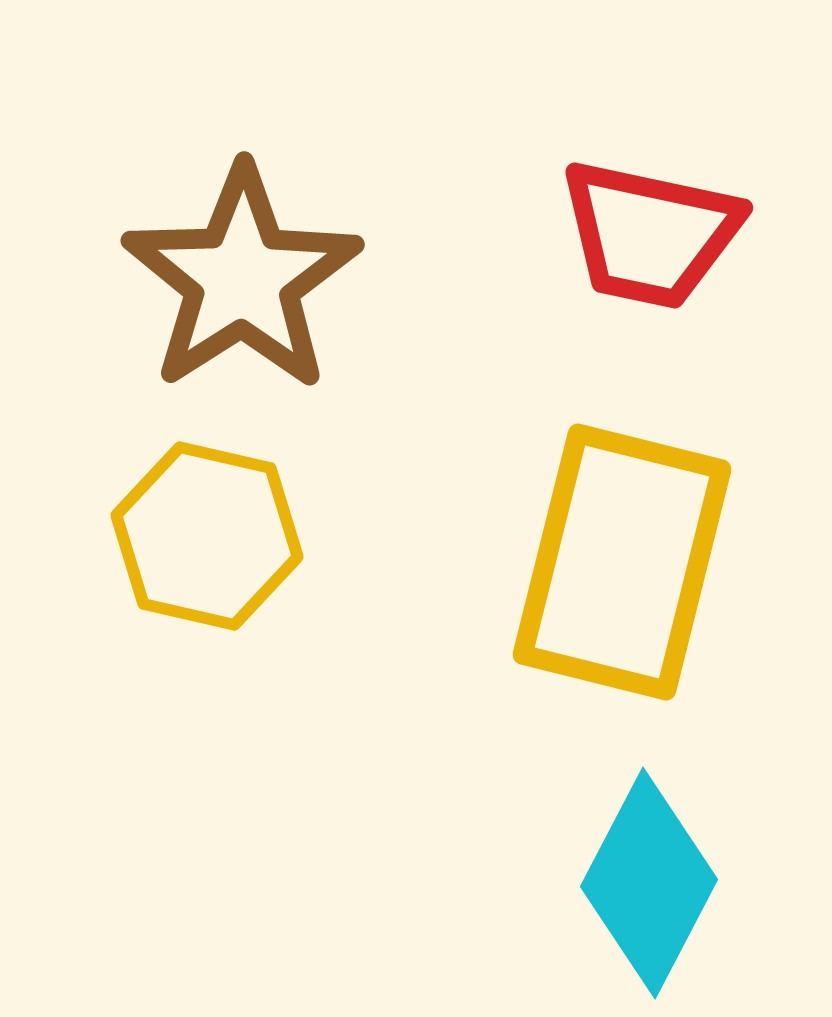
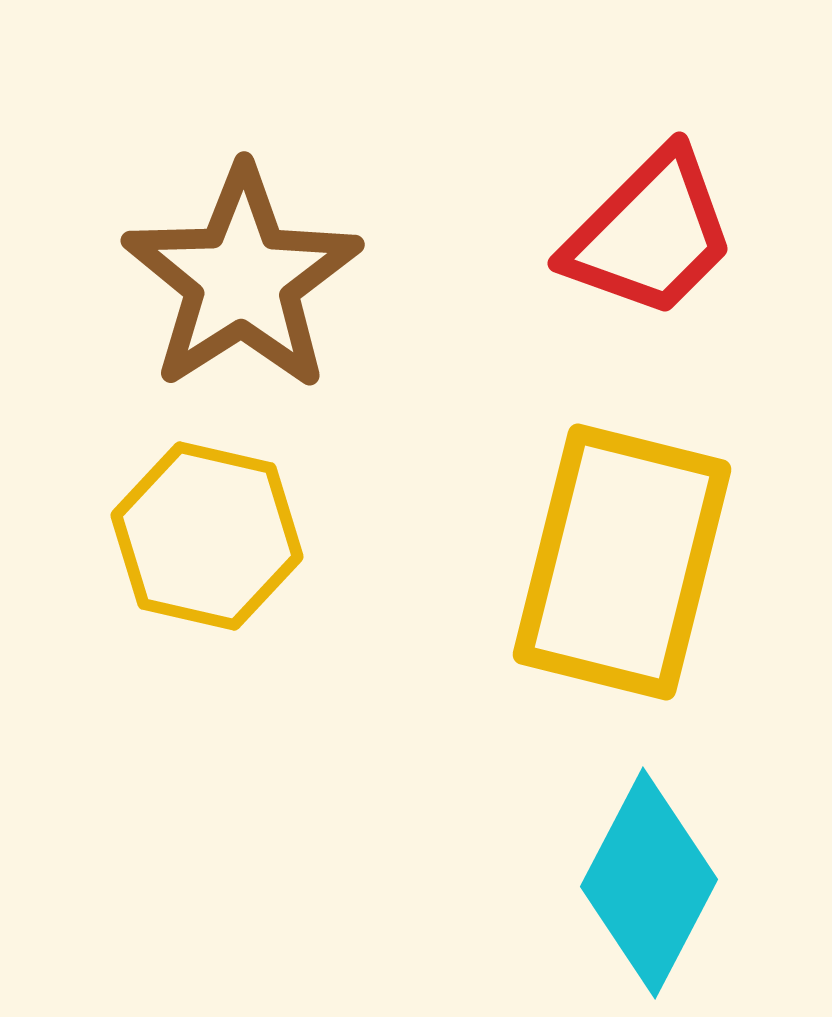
red trapezoid: rotated 57 degrees counterclockwise
